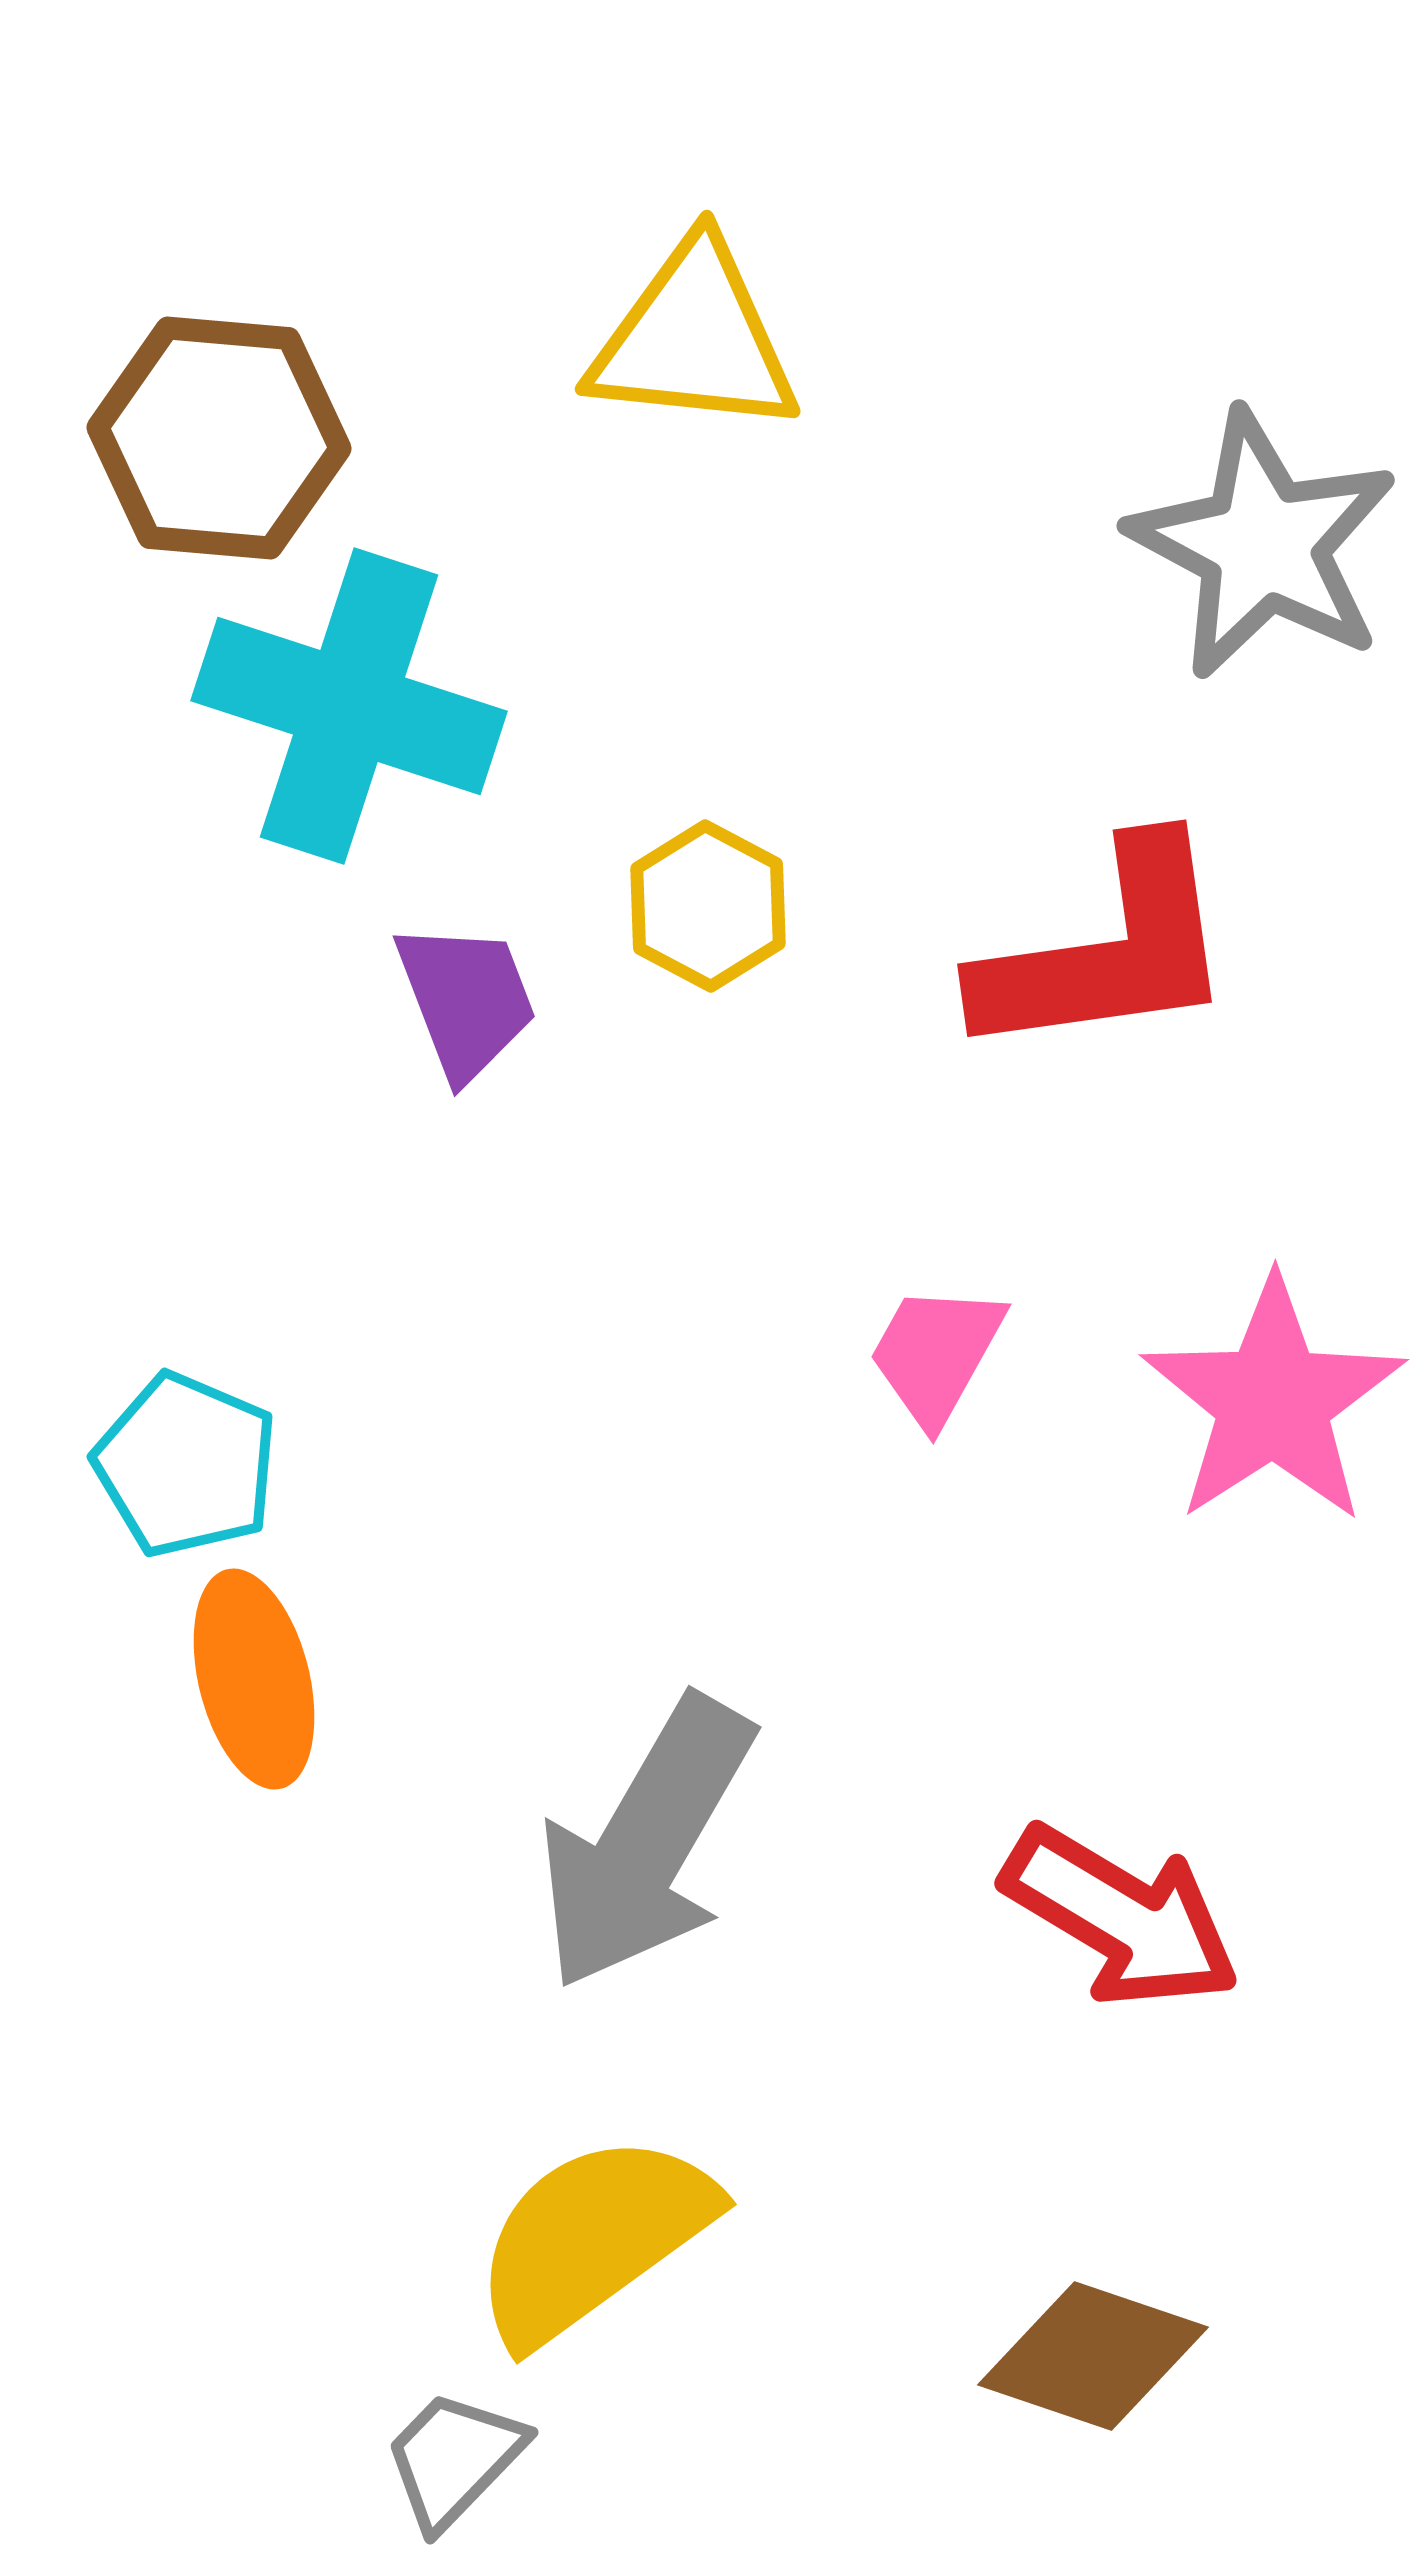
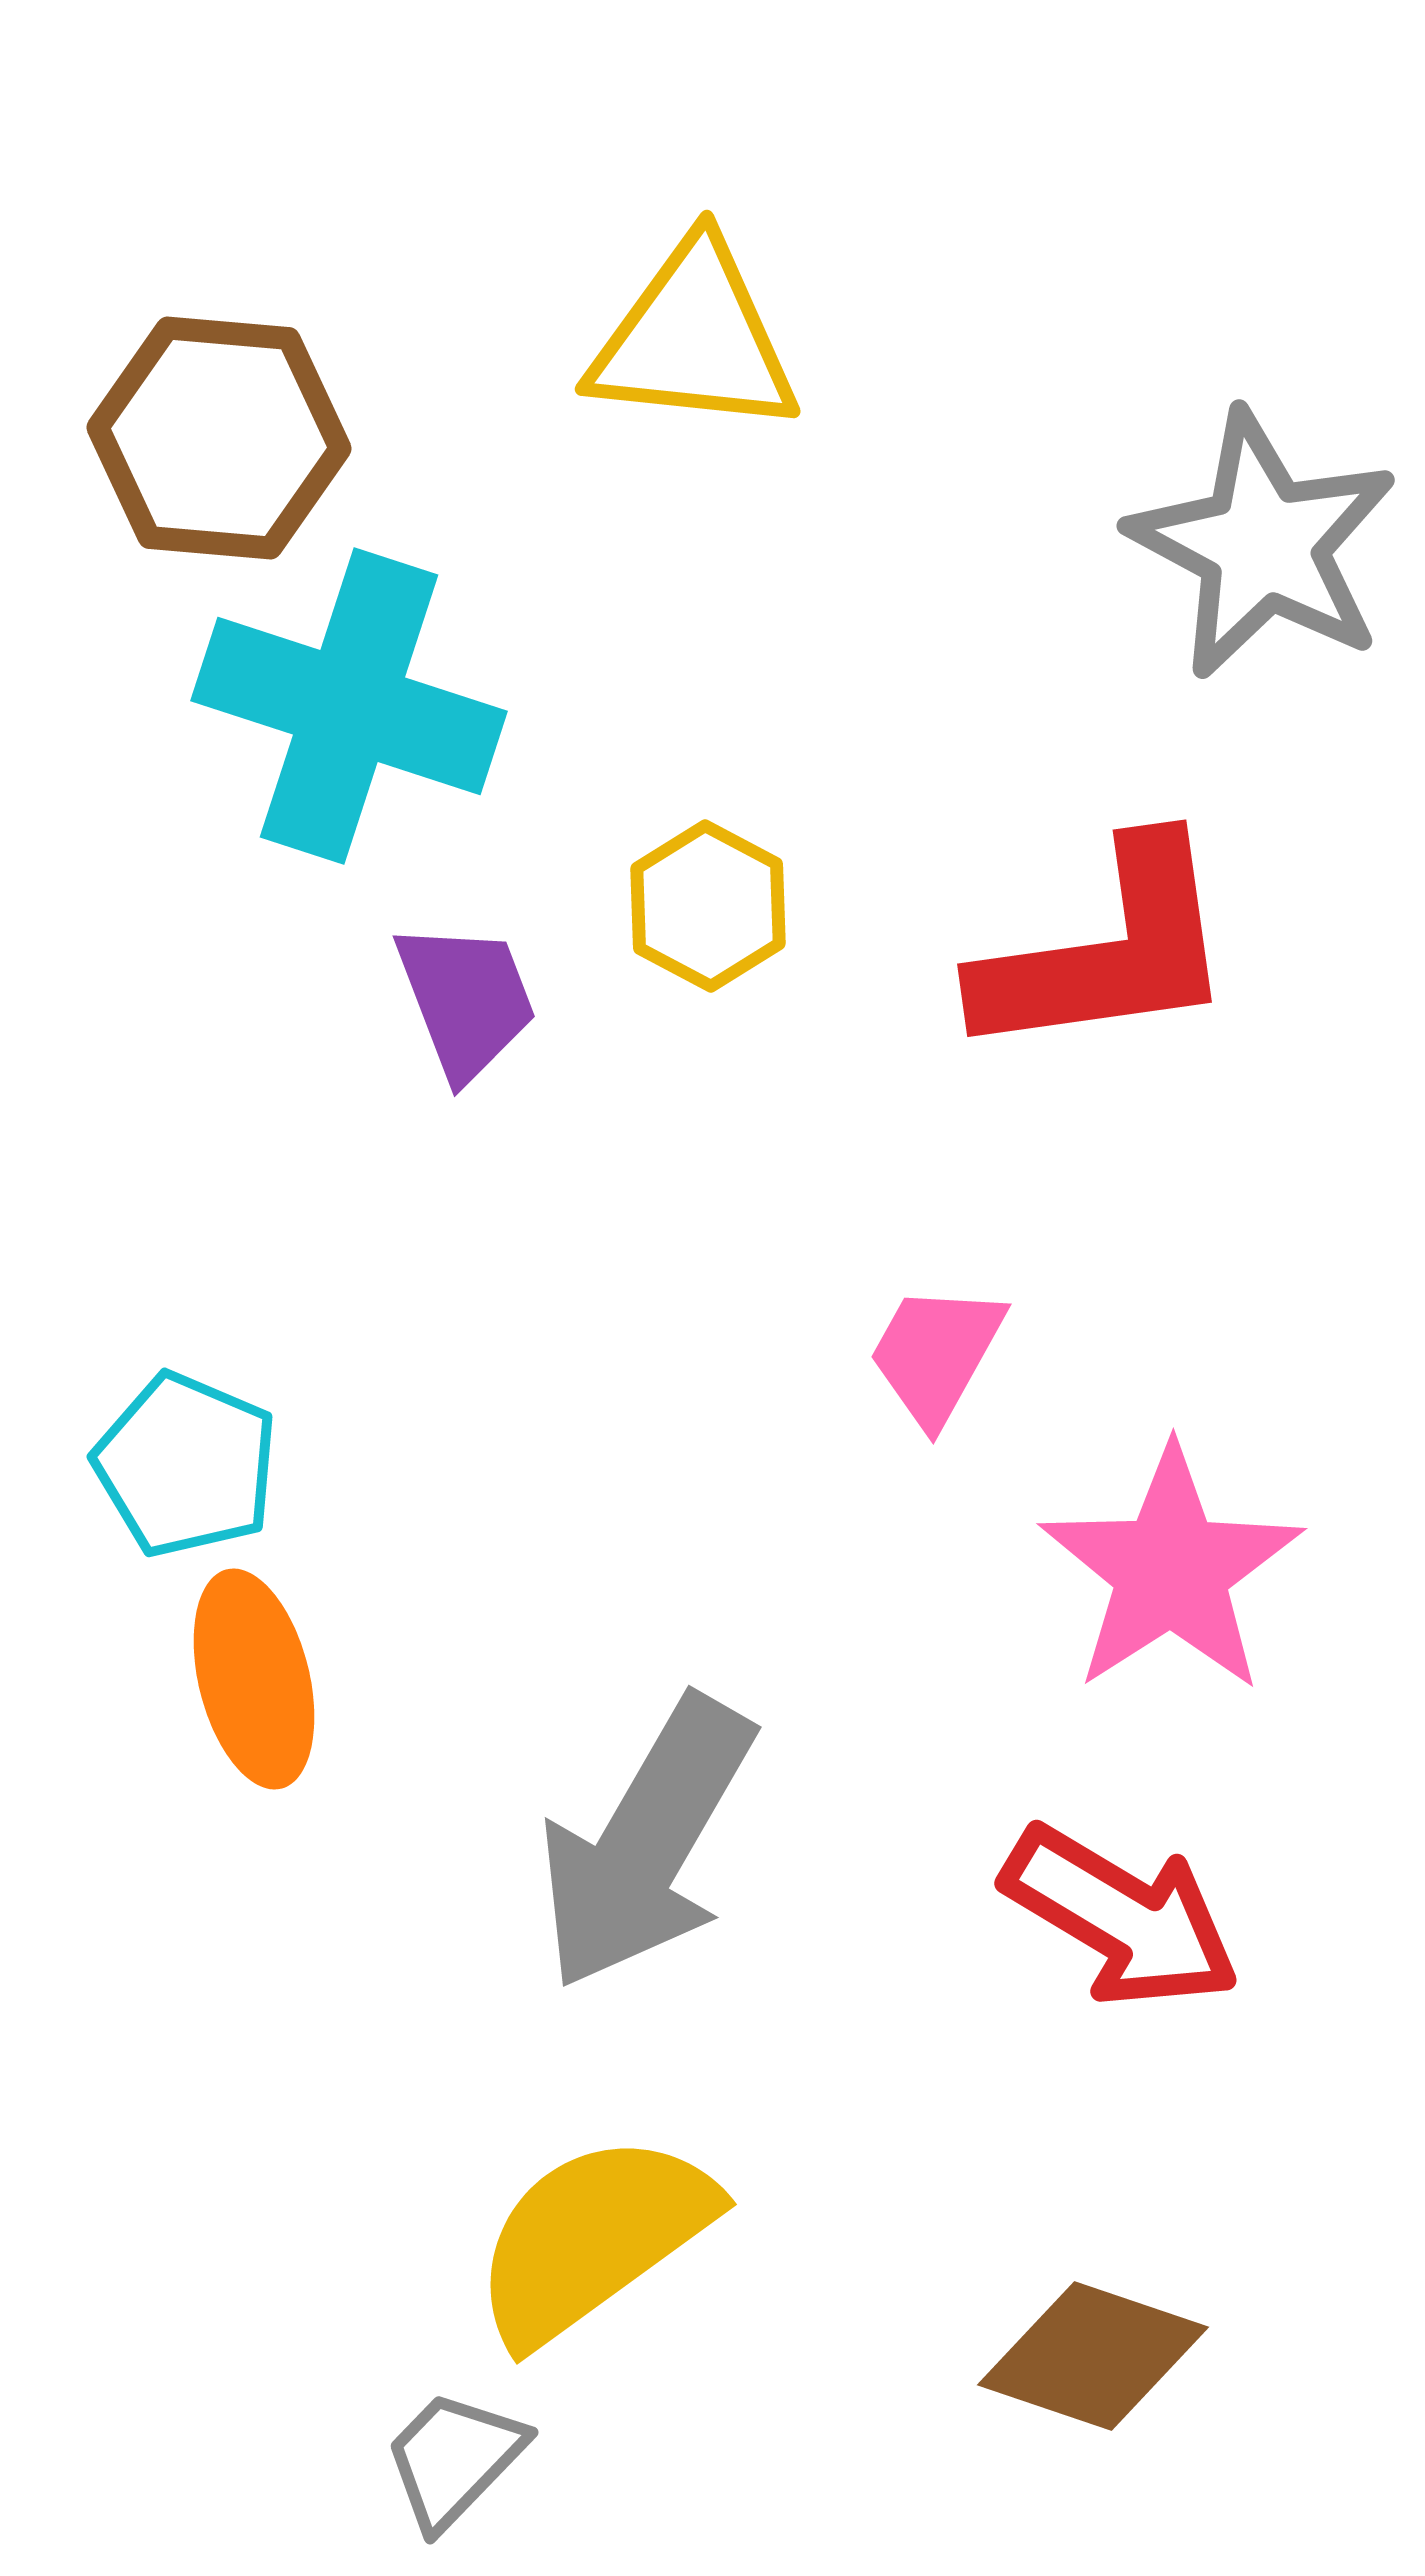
pink star: moved 102 px left, 169 px down
